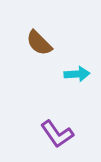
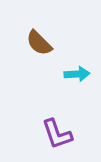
purple L-shape: rotated 16 degrees clockwise
